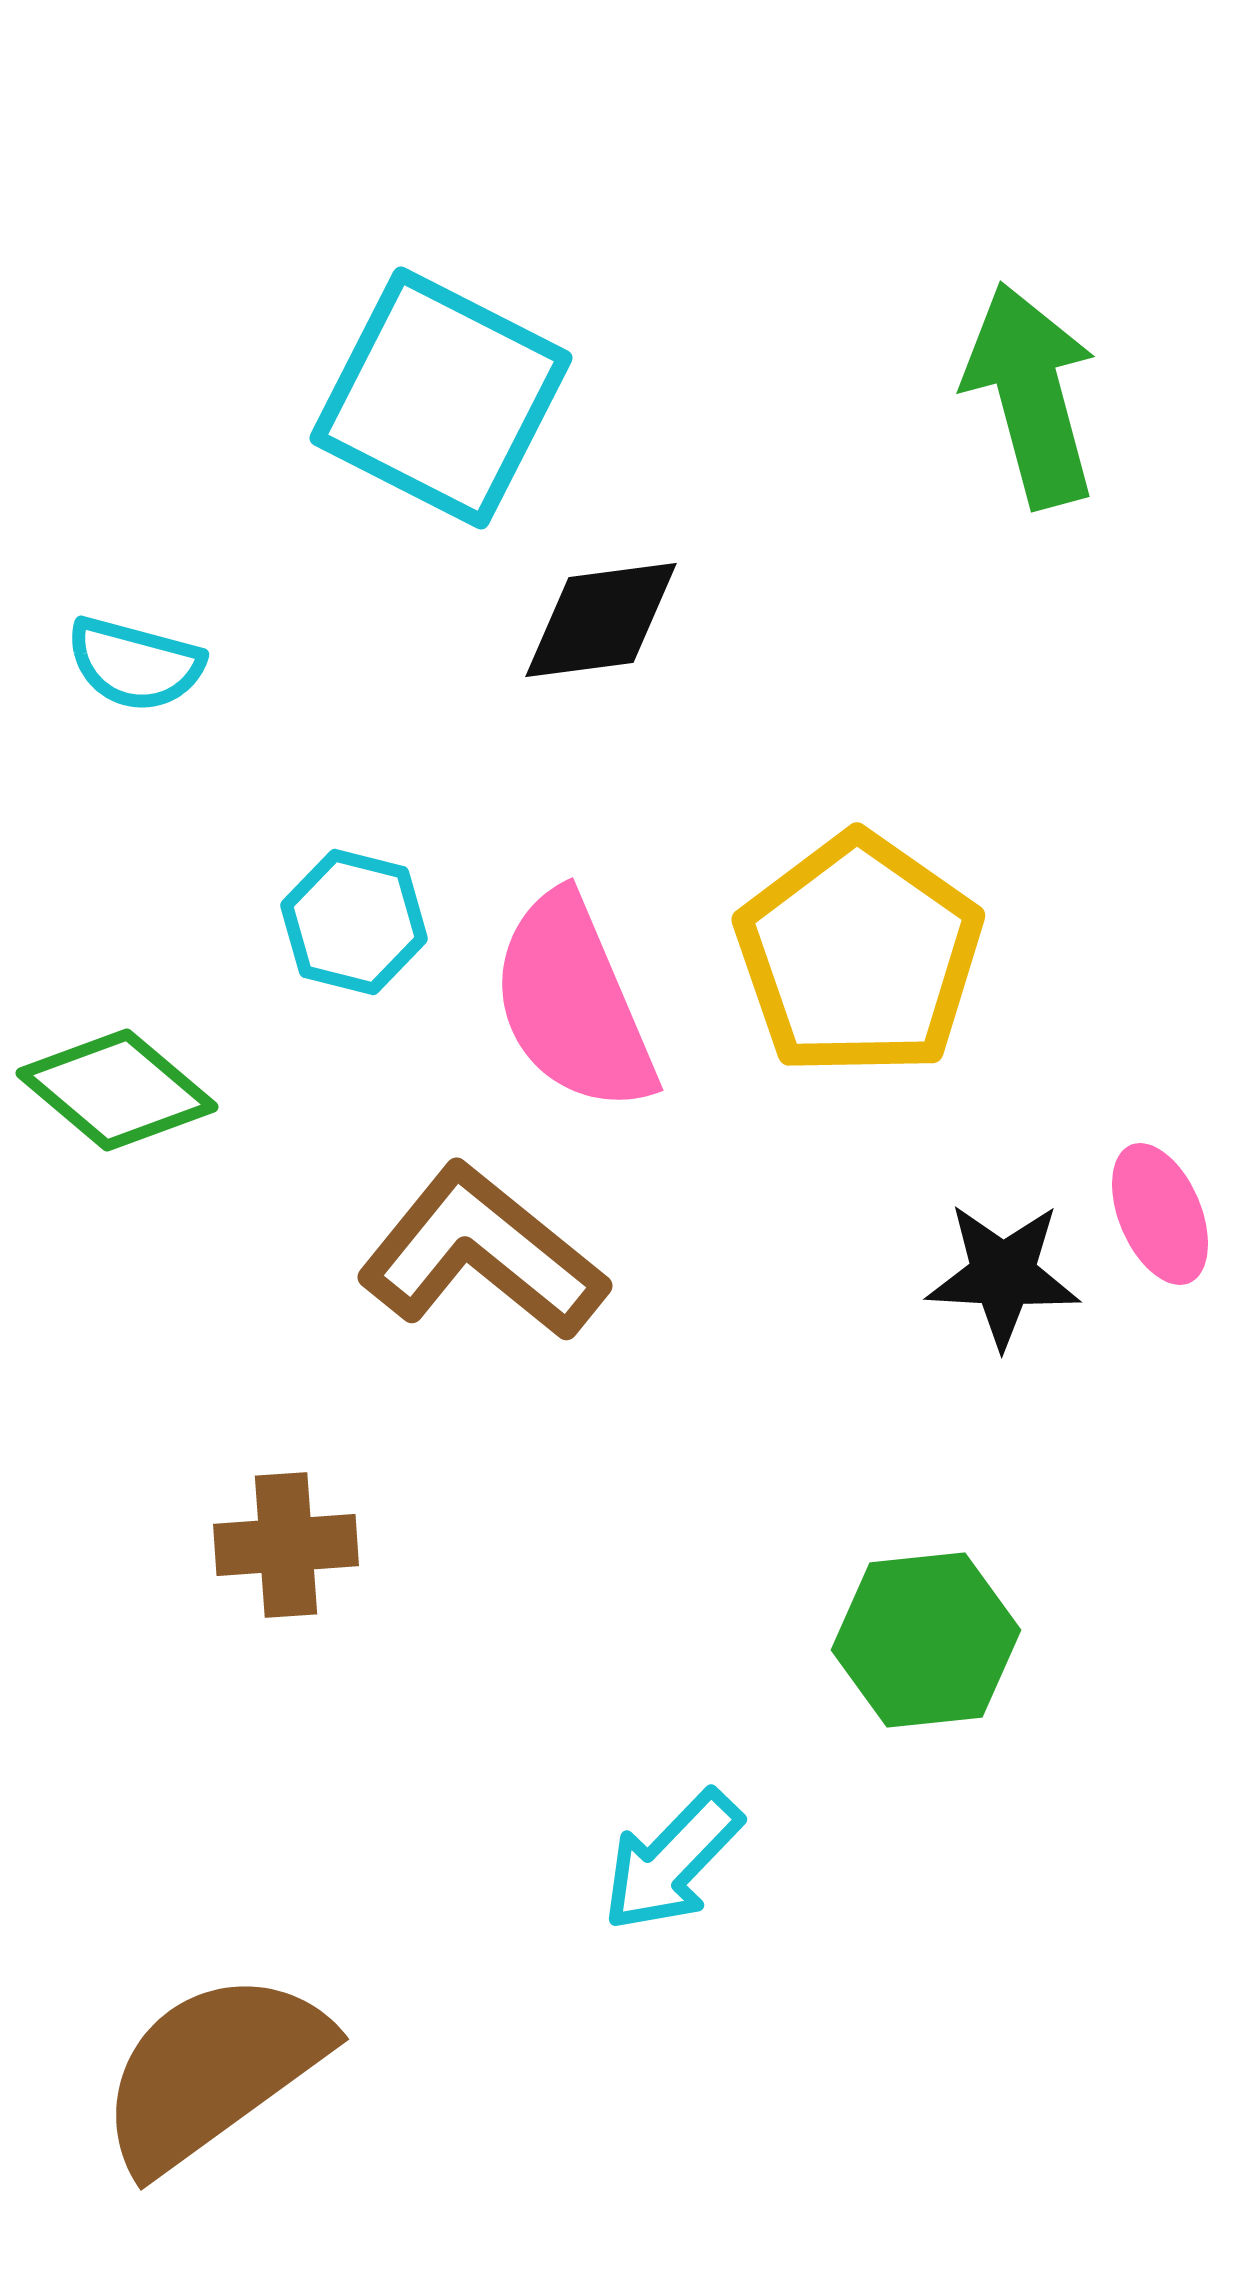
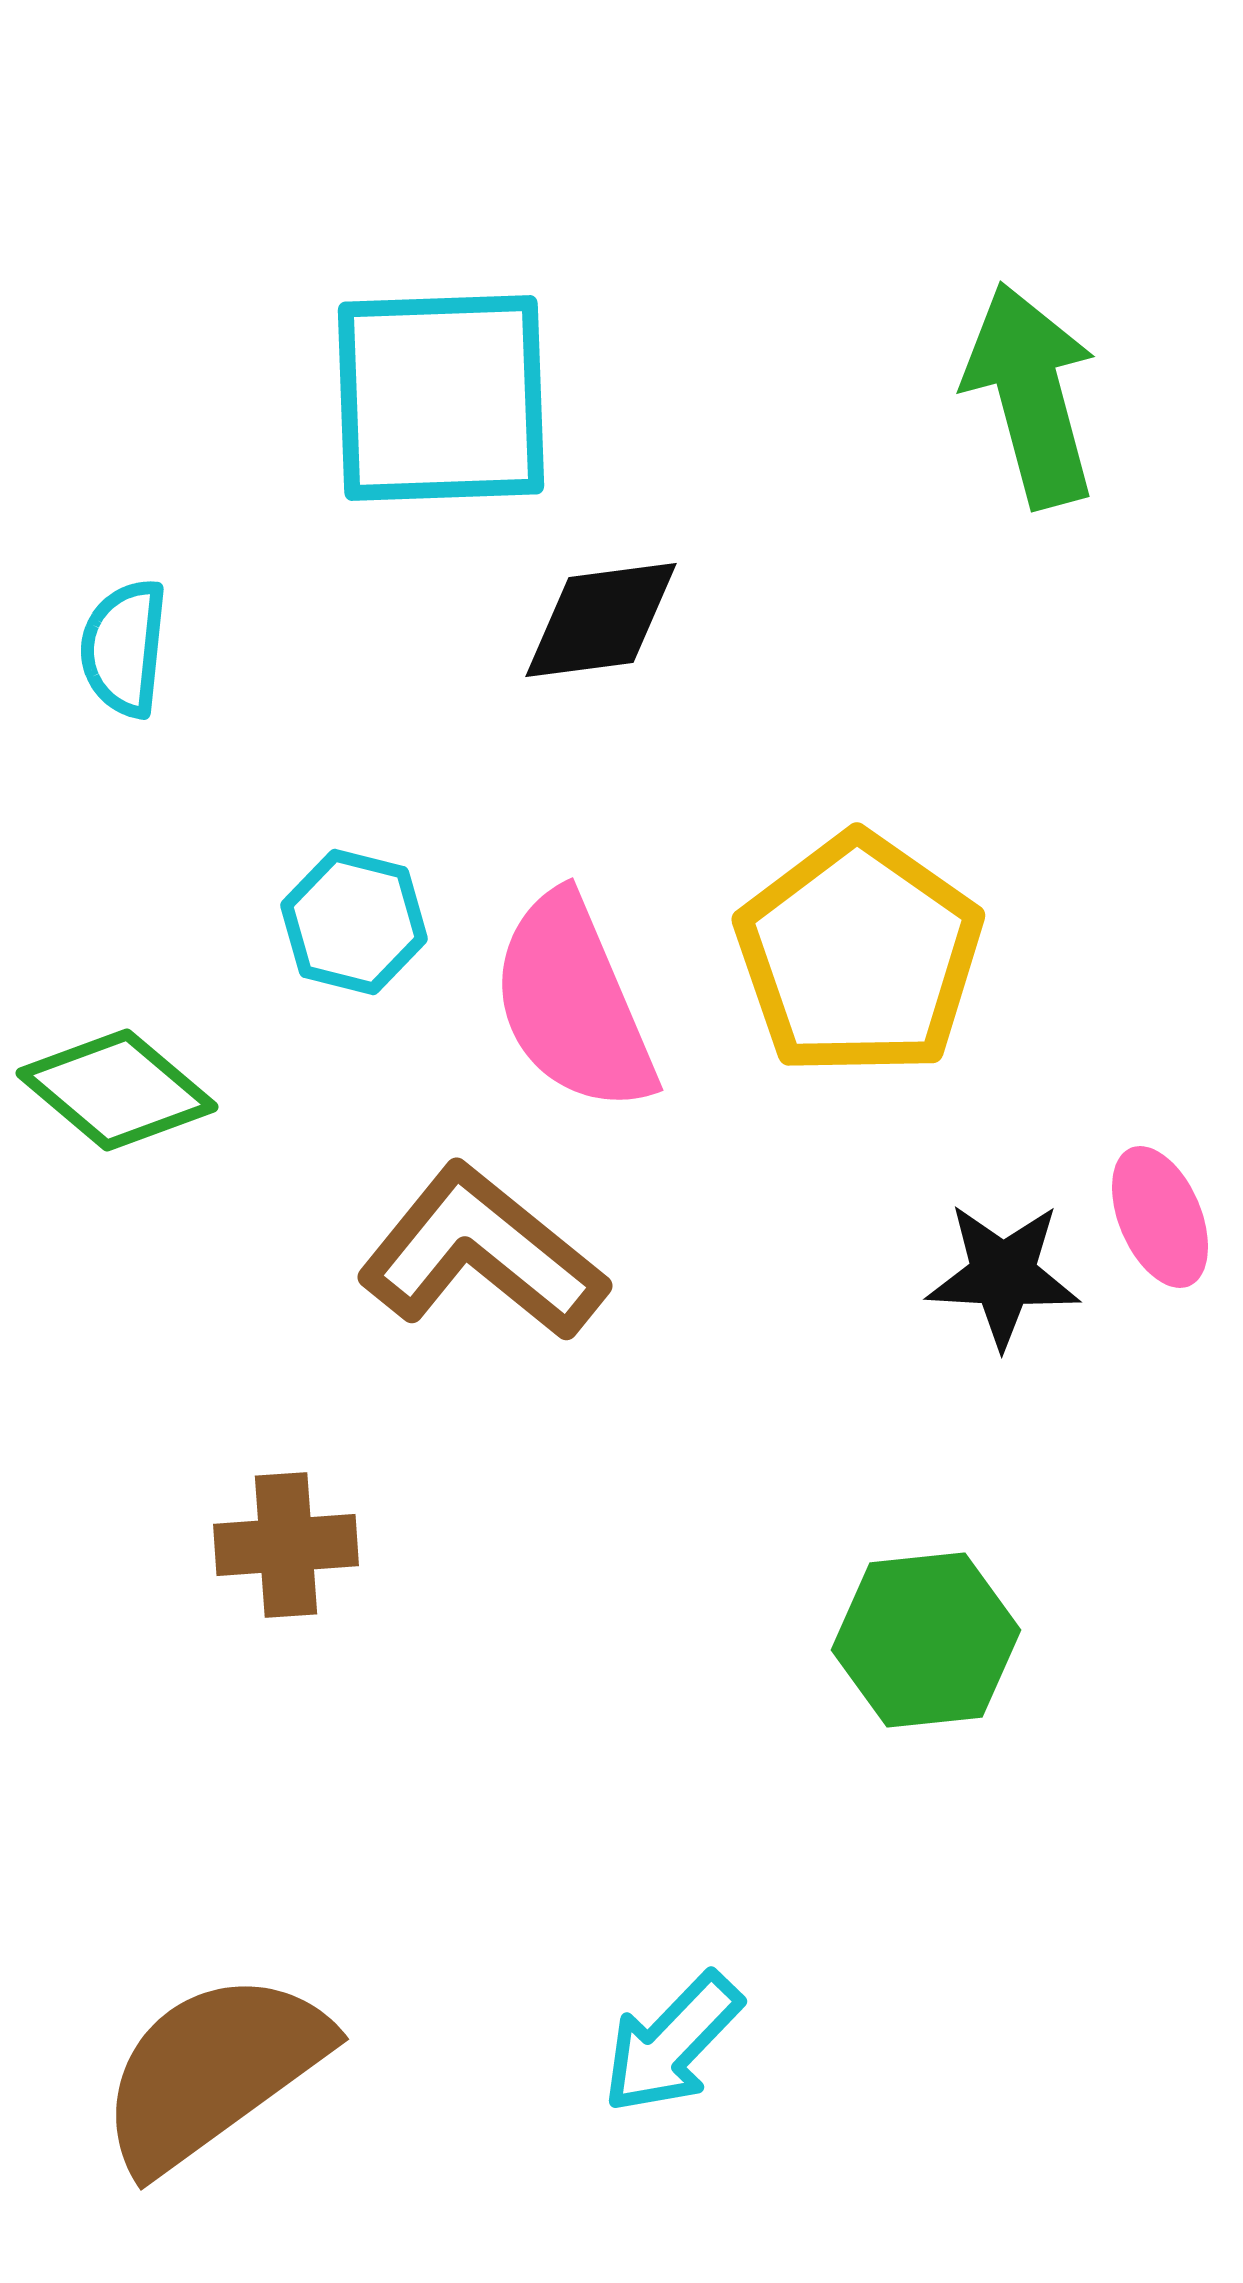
cyan square: rotated 29 degrees counterclockwise
cyan semicircle: moved 11 px left, 16 px up; rotated 81 degrees clockwise
pink ellipse: moved 3 px down
cyan arrow: moved 182 px down
